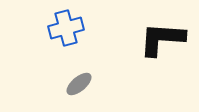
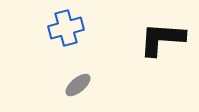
gray ellipse: moved 1 px left, 1 px down
